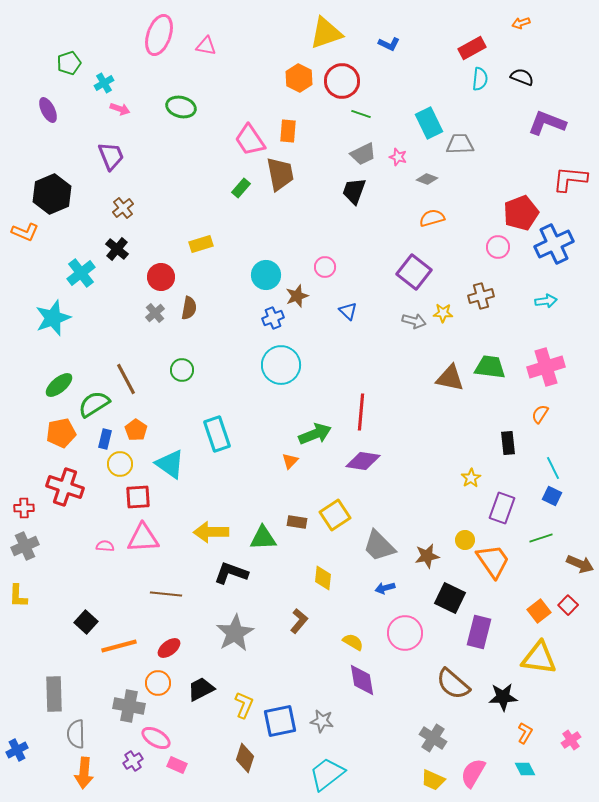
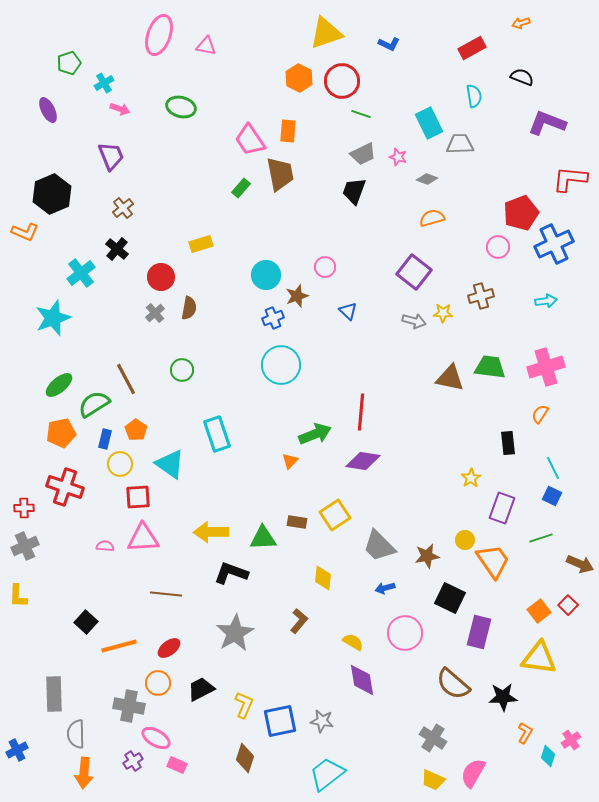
cyan semicircle at (480, 79): moved 6 px left, 17 px down; rotated 15 degrees counterclockwise
cyan diamond at (525, 769): moved 23 px right, 13 px up; rotated 45 degrees clockwise
